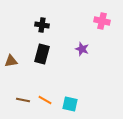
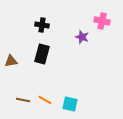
purple star: moved 12 px up
